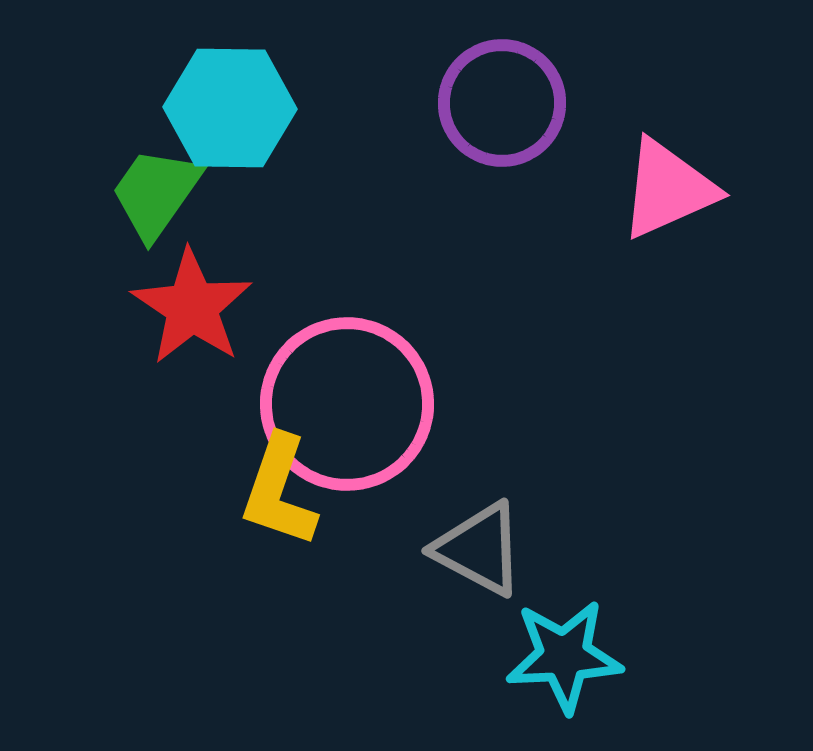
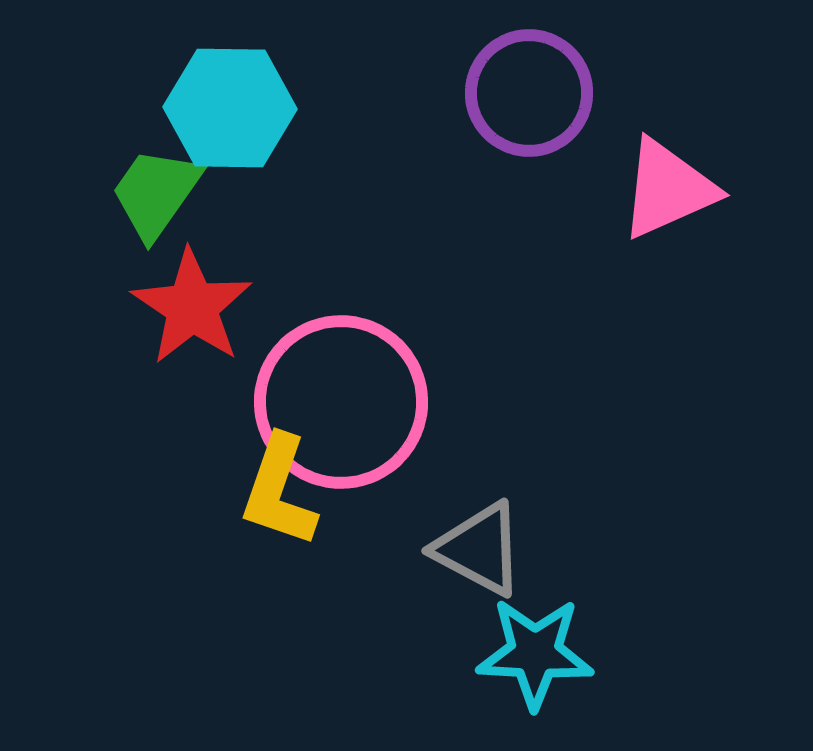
purple circle: moved 27 px right, 10 px up
pink circle: moved 6 px left, 2 px up
cyan star: moved 29 px left, 3 px up; rotated 6 degrees clockwise
